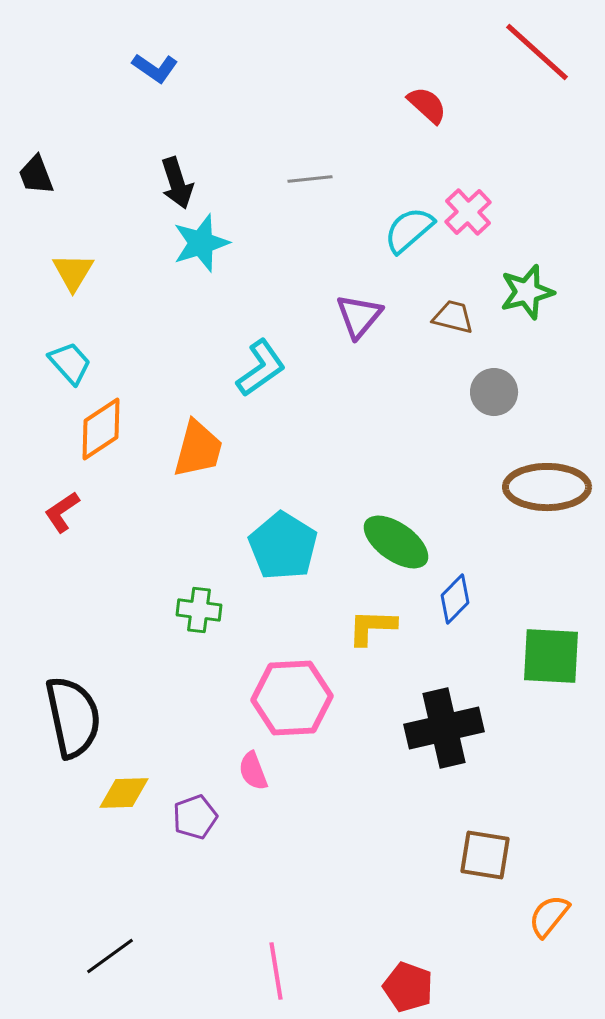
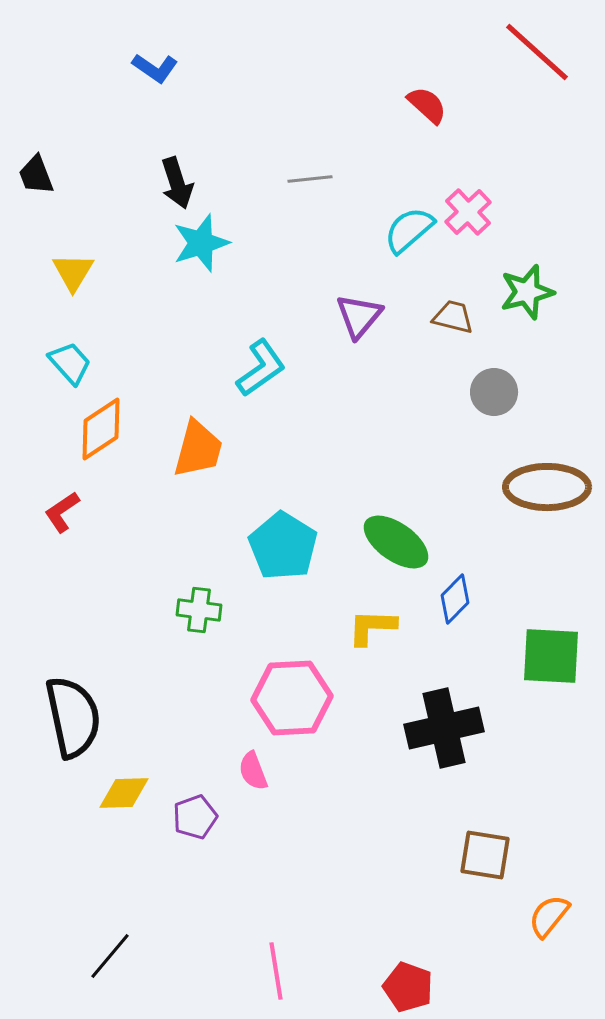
black line: rotated 14 degrees counterclockwise
